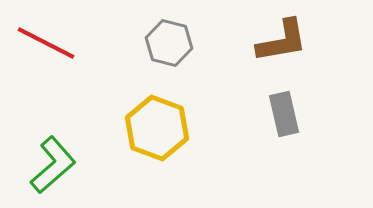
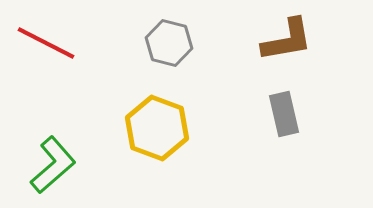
brown L-shape: moved 5 px right, 1 px up
